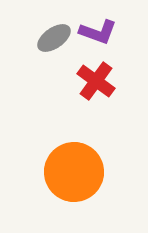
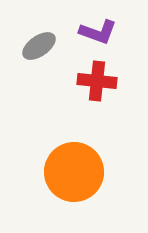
gray ellipse: moved 15 px left, 8 px down
red cross: moved 1 px right; rotated 30 degrees counterclockwise
